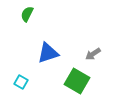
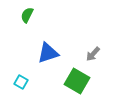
green semicircle: moved 1 px down
gray arrow: rotated 14 degrees counterclockwise
